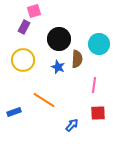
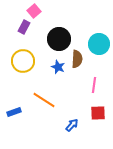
pink square: rotated 24 degrees counterclockwise
yellow circle: moved 1 px down
